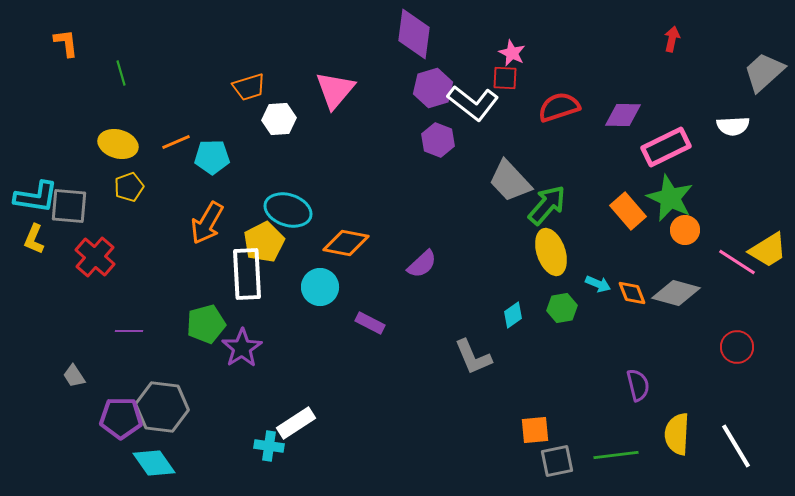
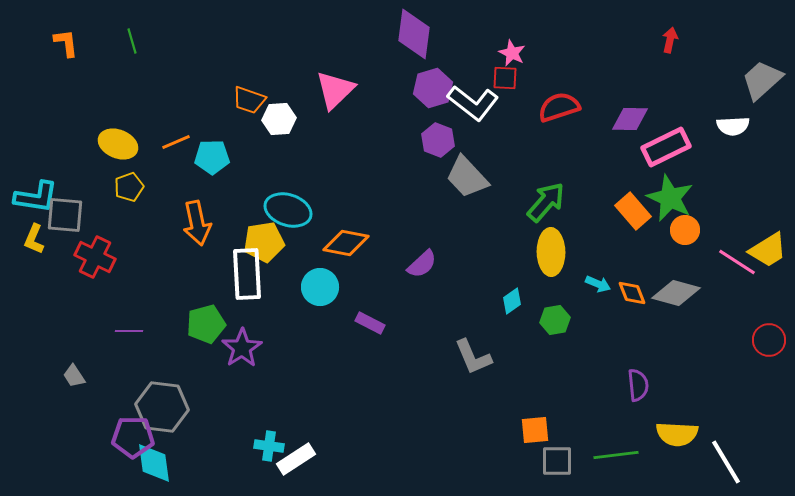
red arrow at (672, 39): moved 2 px left, 1 px down
gray trapezoid at (764, 72): moved 2 px left, 8 px down
green line at (121, 73): moved 11 px right, 32 px up
orange trapezoid at (249, 87): moved 13 px down; rotated 36 degrees clockwise
pink triangle at (335, 90): rotated 6 degrees clockwise
purple diamond at (623, 115): moved 7 px right, 4 px down
yellow ellipse at (118, 144): rotated 6 degrees clockwise
gray trapezoid at (510, 181): moved 43 px left, 4 px up
green arrow at (547, 205): moved 1 px left, 3 px up
gray square at (69, 206): moved 4 px left, 9 px down
orange rectangle at (628, 211): moved 5 px right
orange arrow at (207, 223): moved 10 px left; rotated 42 degrees counterclockwise
yellow pentagon at (264, 242): rotated 18 degrees clockwise
yellow ellipse at (551, 252): rotated 18 degrees clockwise
red cross at (95, 257): rotated 15 degrees counterclockwise
green hexagon at (562, 308): moved 7 px left, 12 px down
cyan diamond at (513, 315): moved 1 px left, 14 px up
red circle at (737, 347): moved 32 px right, 7 px up
purple semicircle at (638, 385): rotated 8 degrees clockwise
purple pentagon at (121, 418): moved 12 px right, 19 px down
white rectangle at (296, 423): moved 36 px down
yellow semicircle at (677, 434): rotated 90 degrees counterclockwise
white line at (736, 446): moved 10 px left, 16 px down
gray square at (557, 461): rotated 12 degrees clockwise
cyan diamond at (154, 463): rotated 27 degrees clockwise
